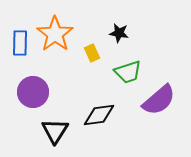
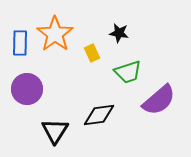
purple circle: moved 6 px left, 3 px up
